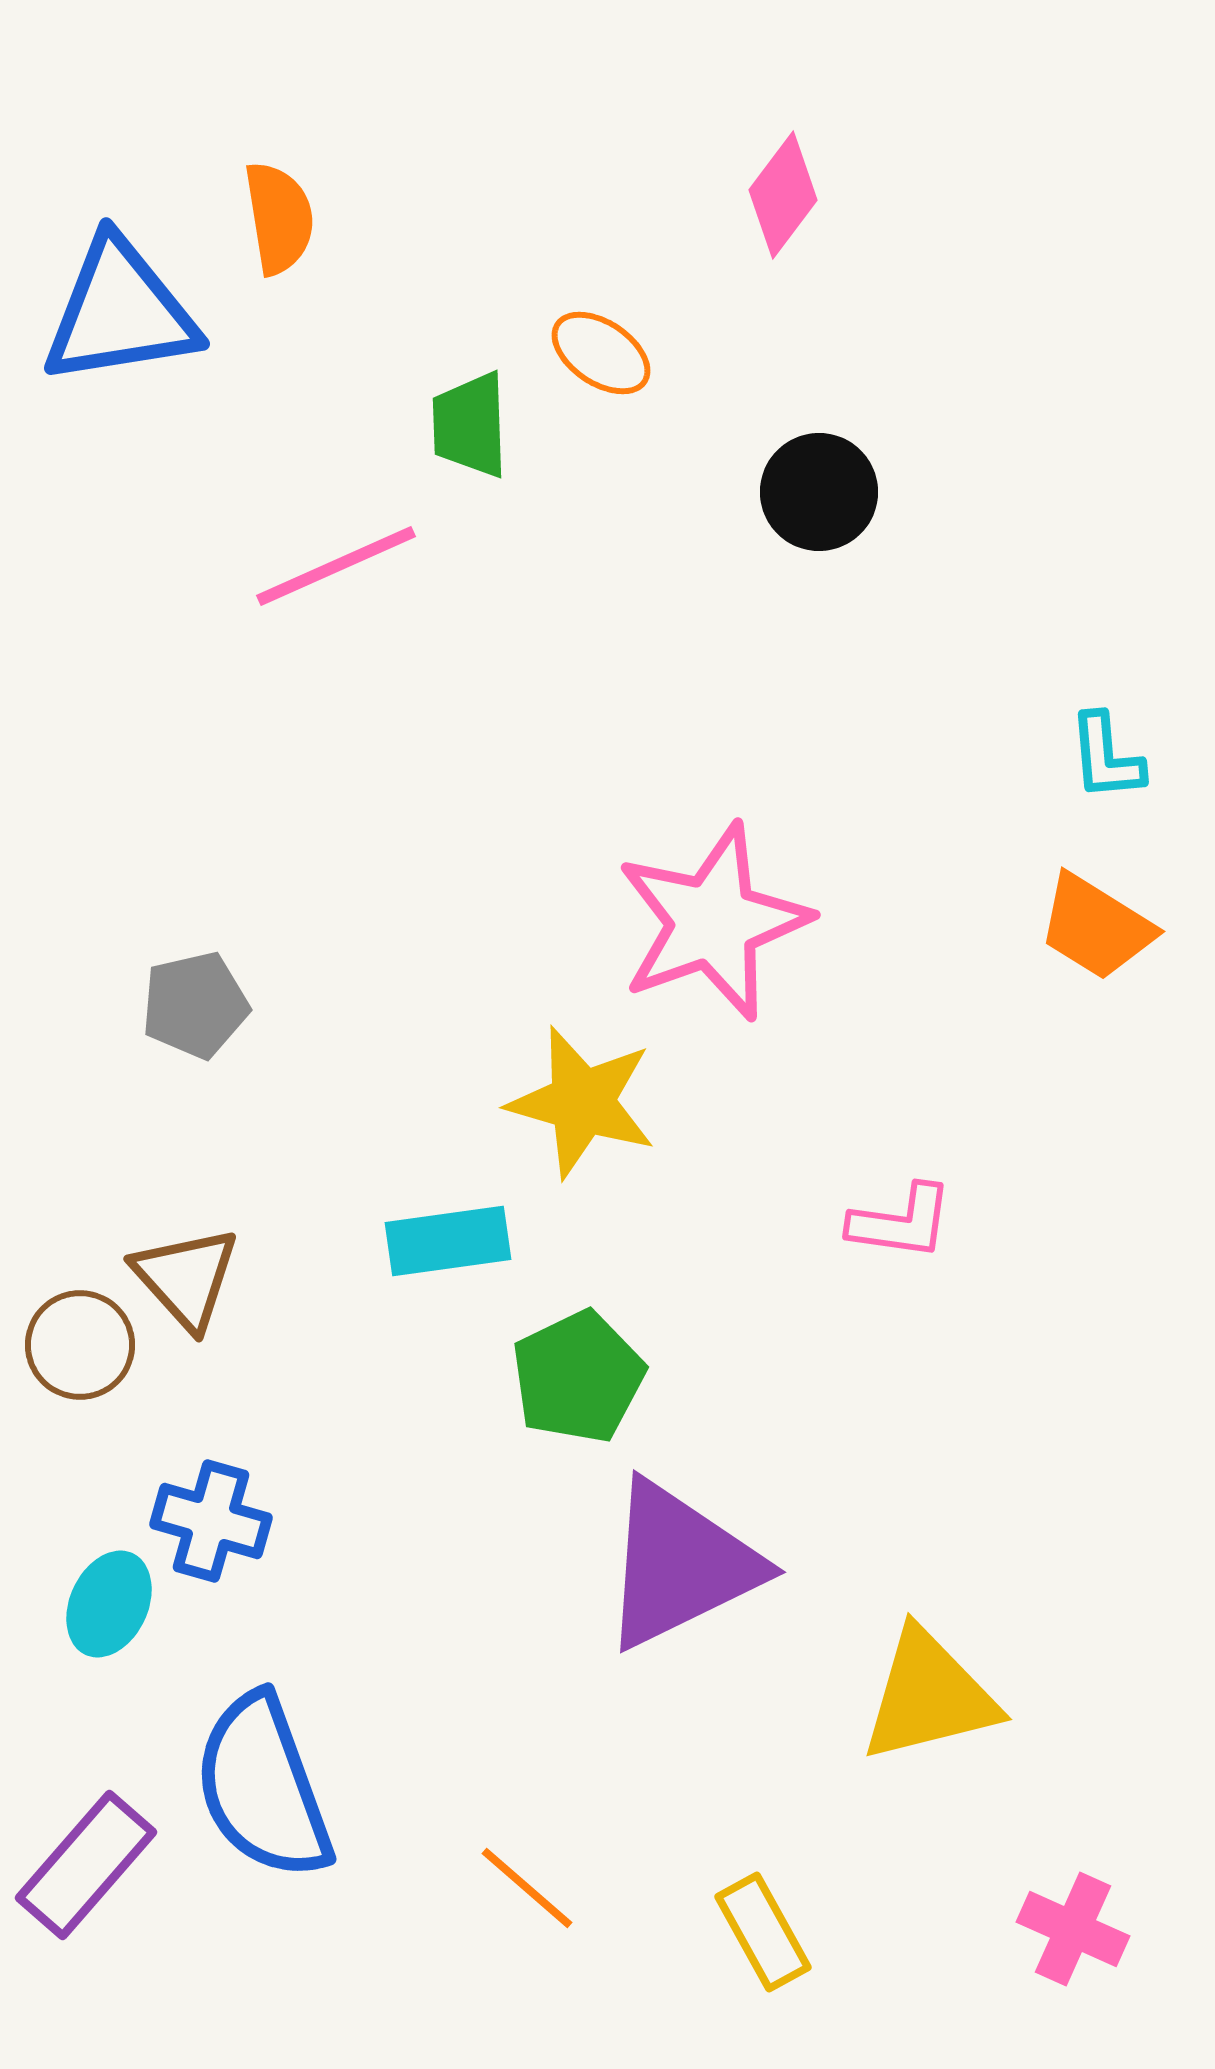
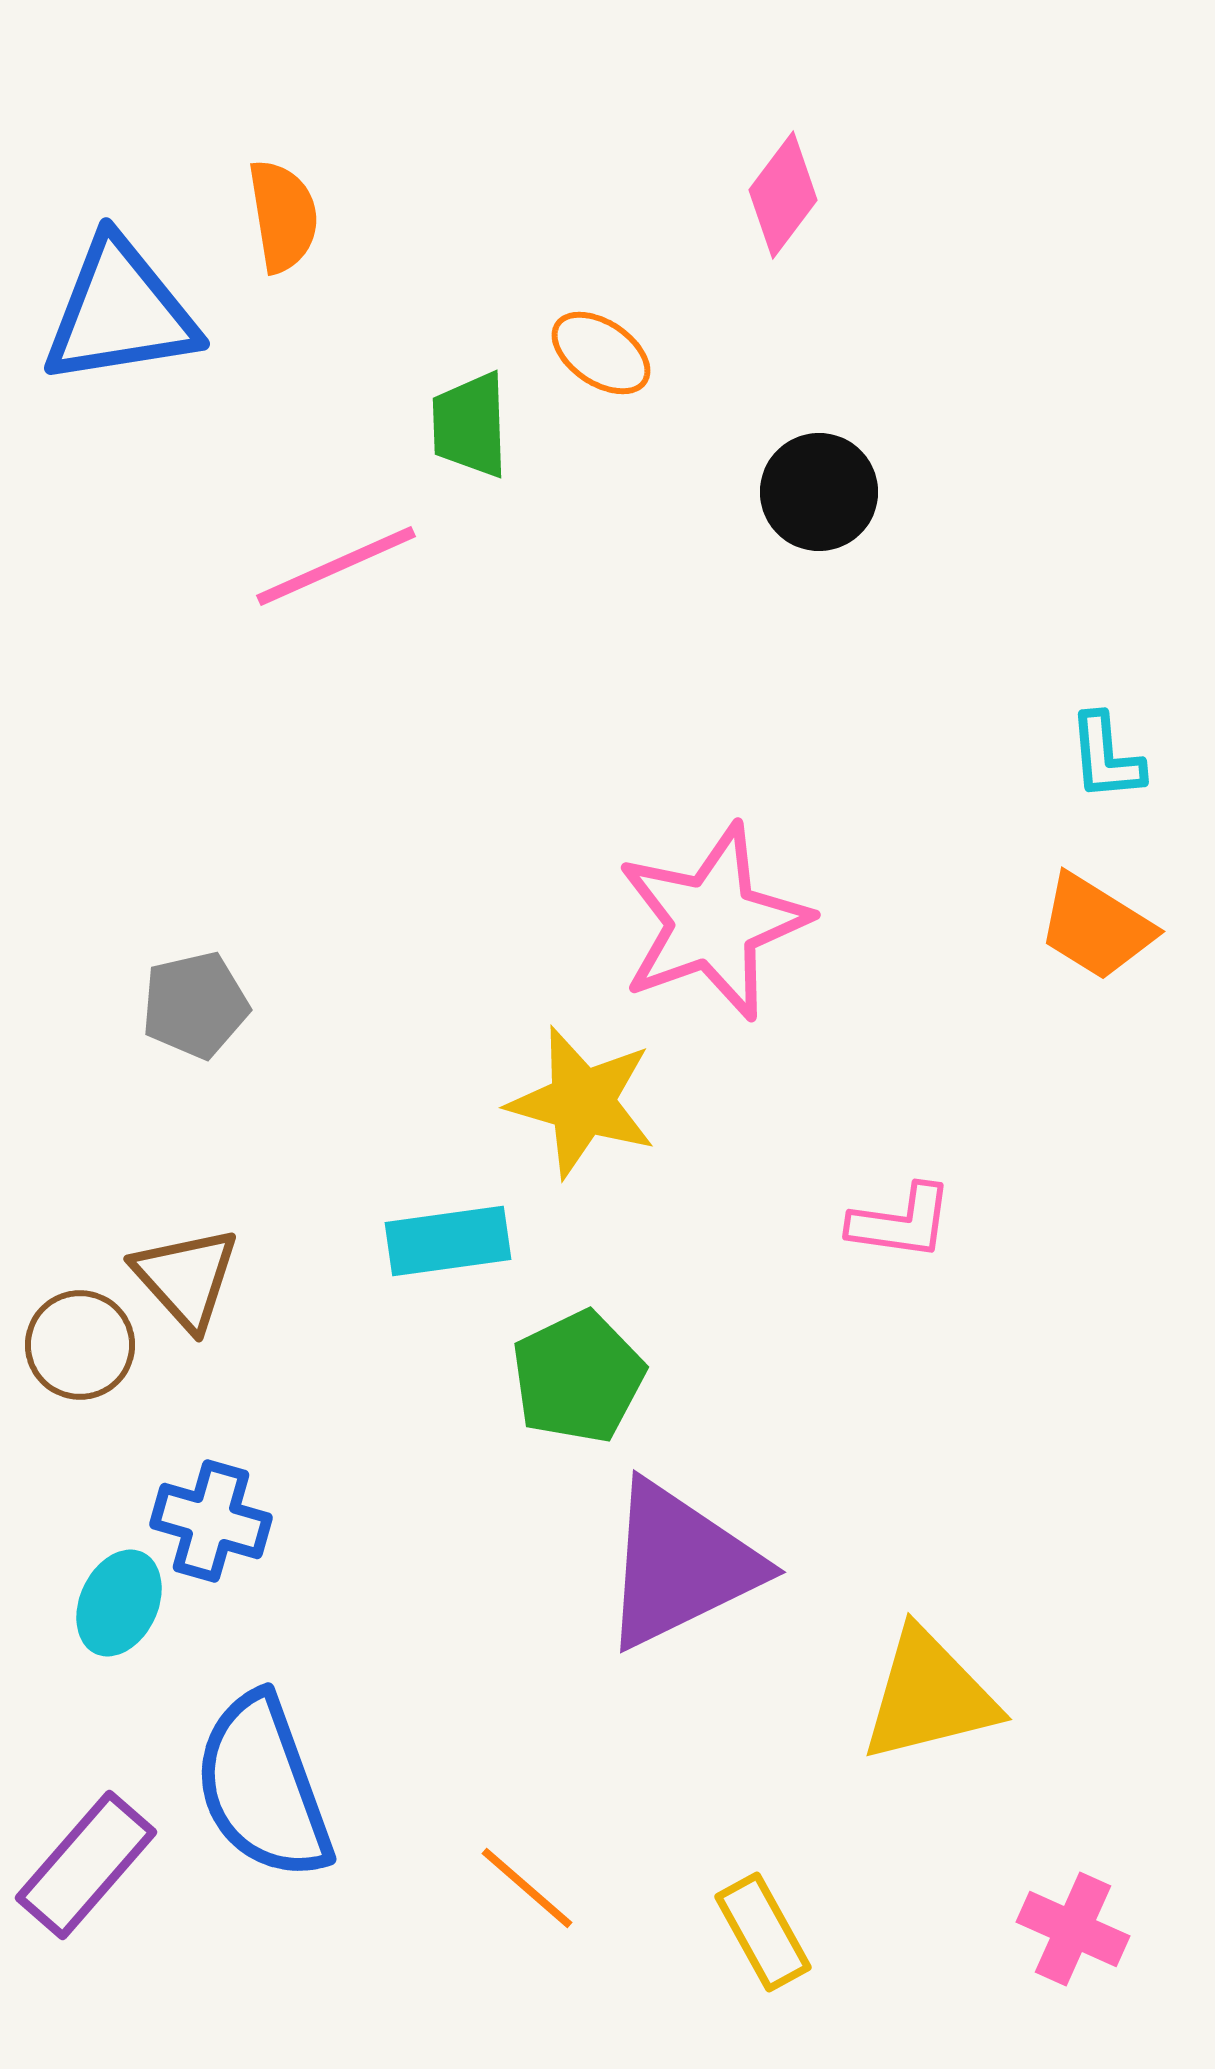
orange semicircle: moved 4 px right, 2 px up
cyan ellipse: moved 10 px right, 1 px up
